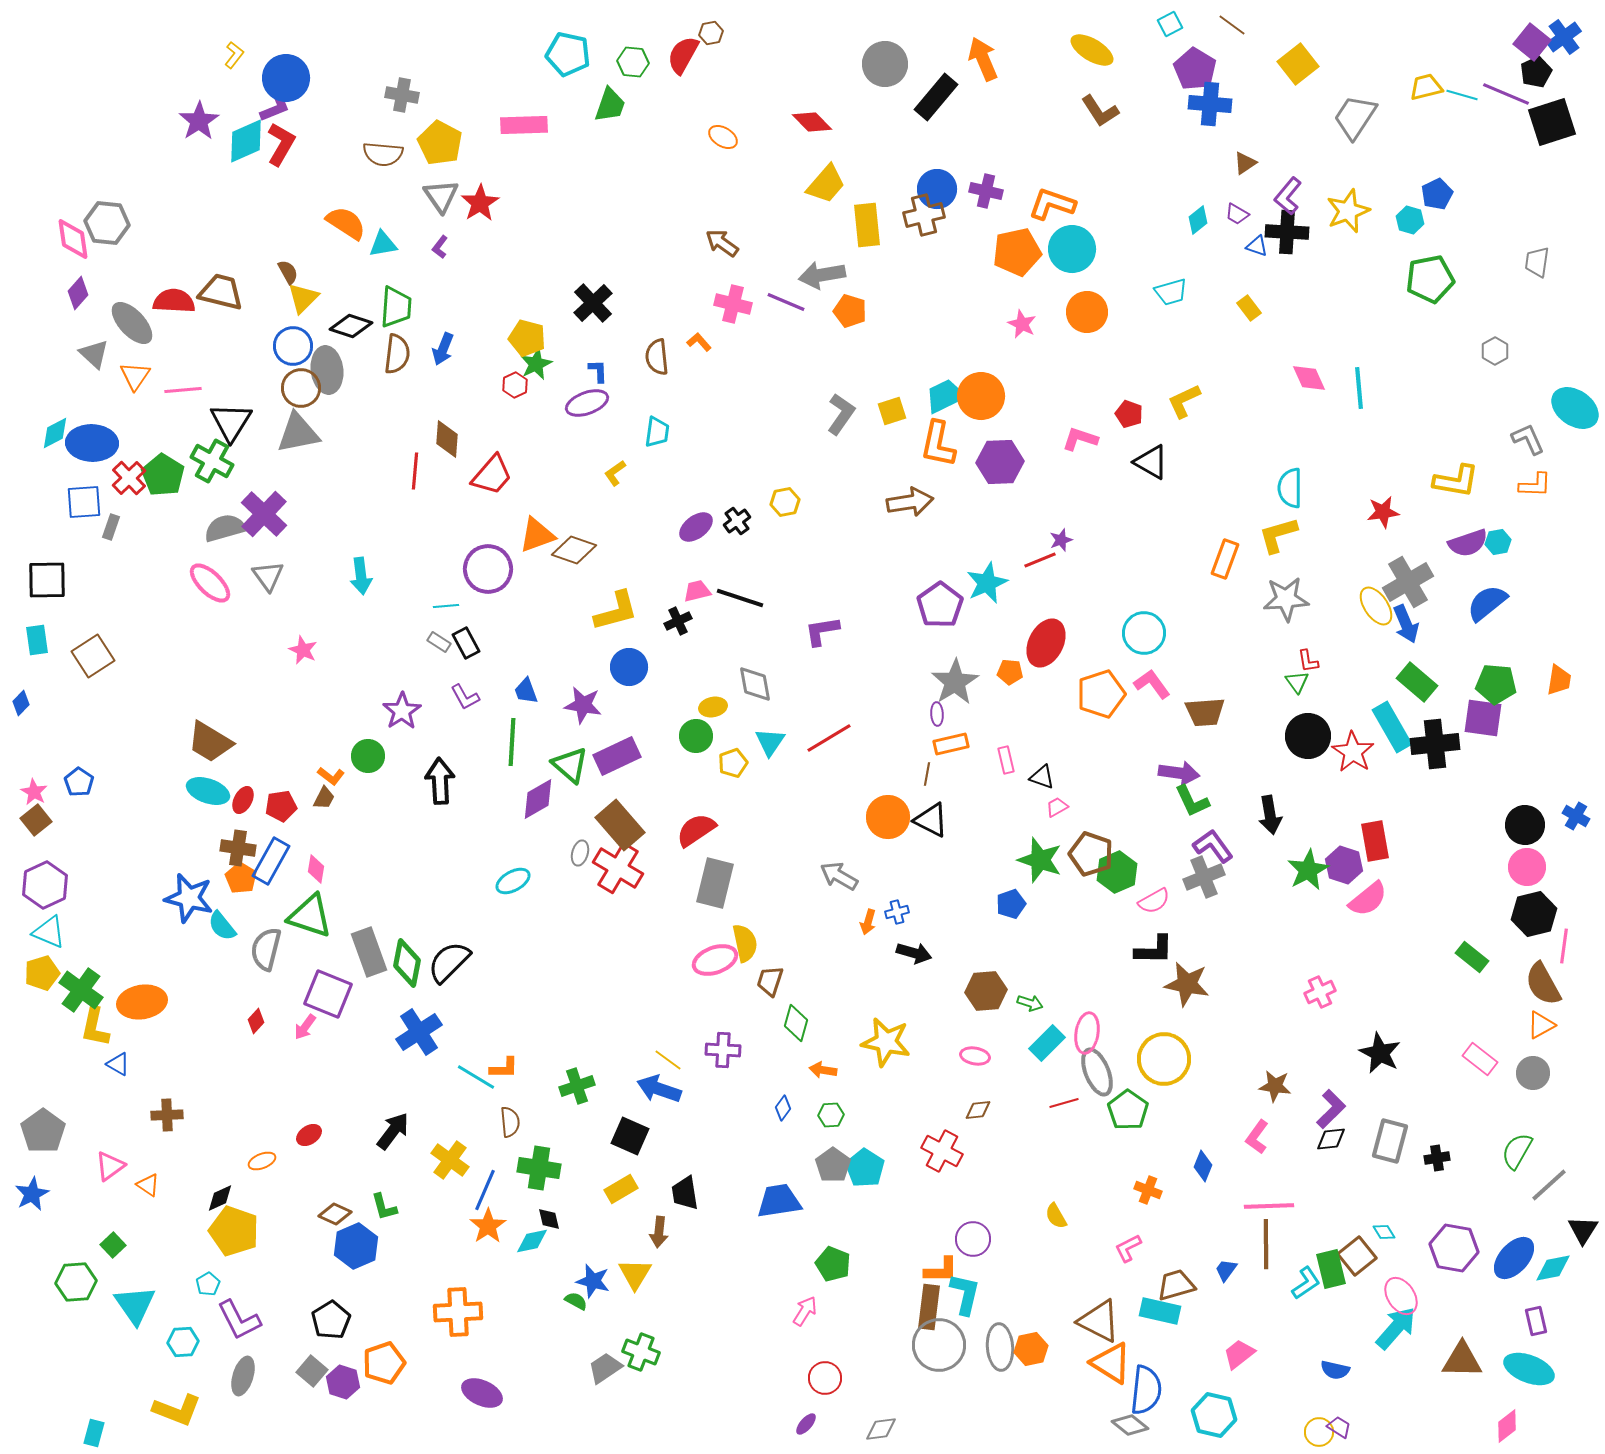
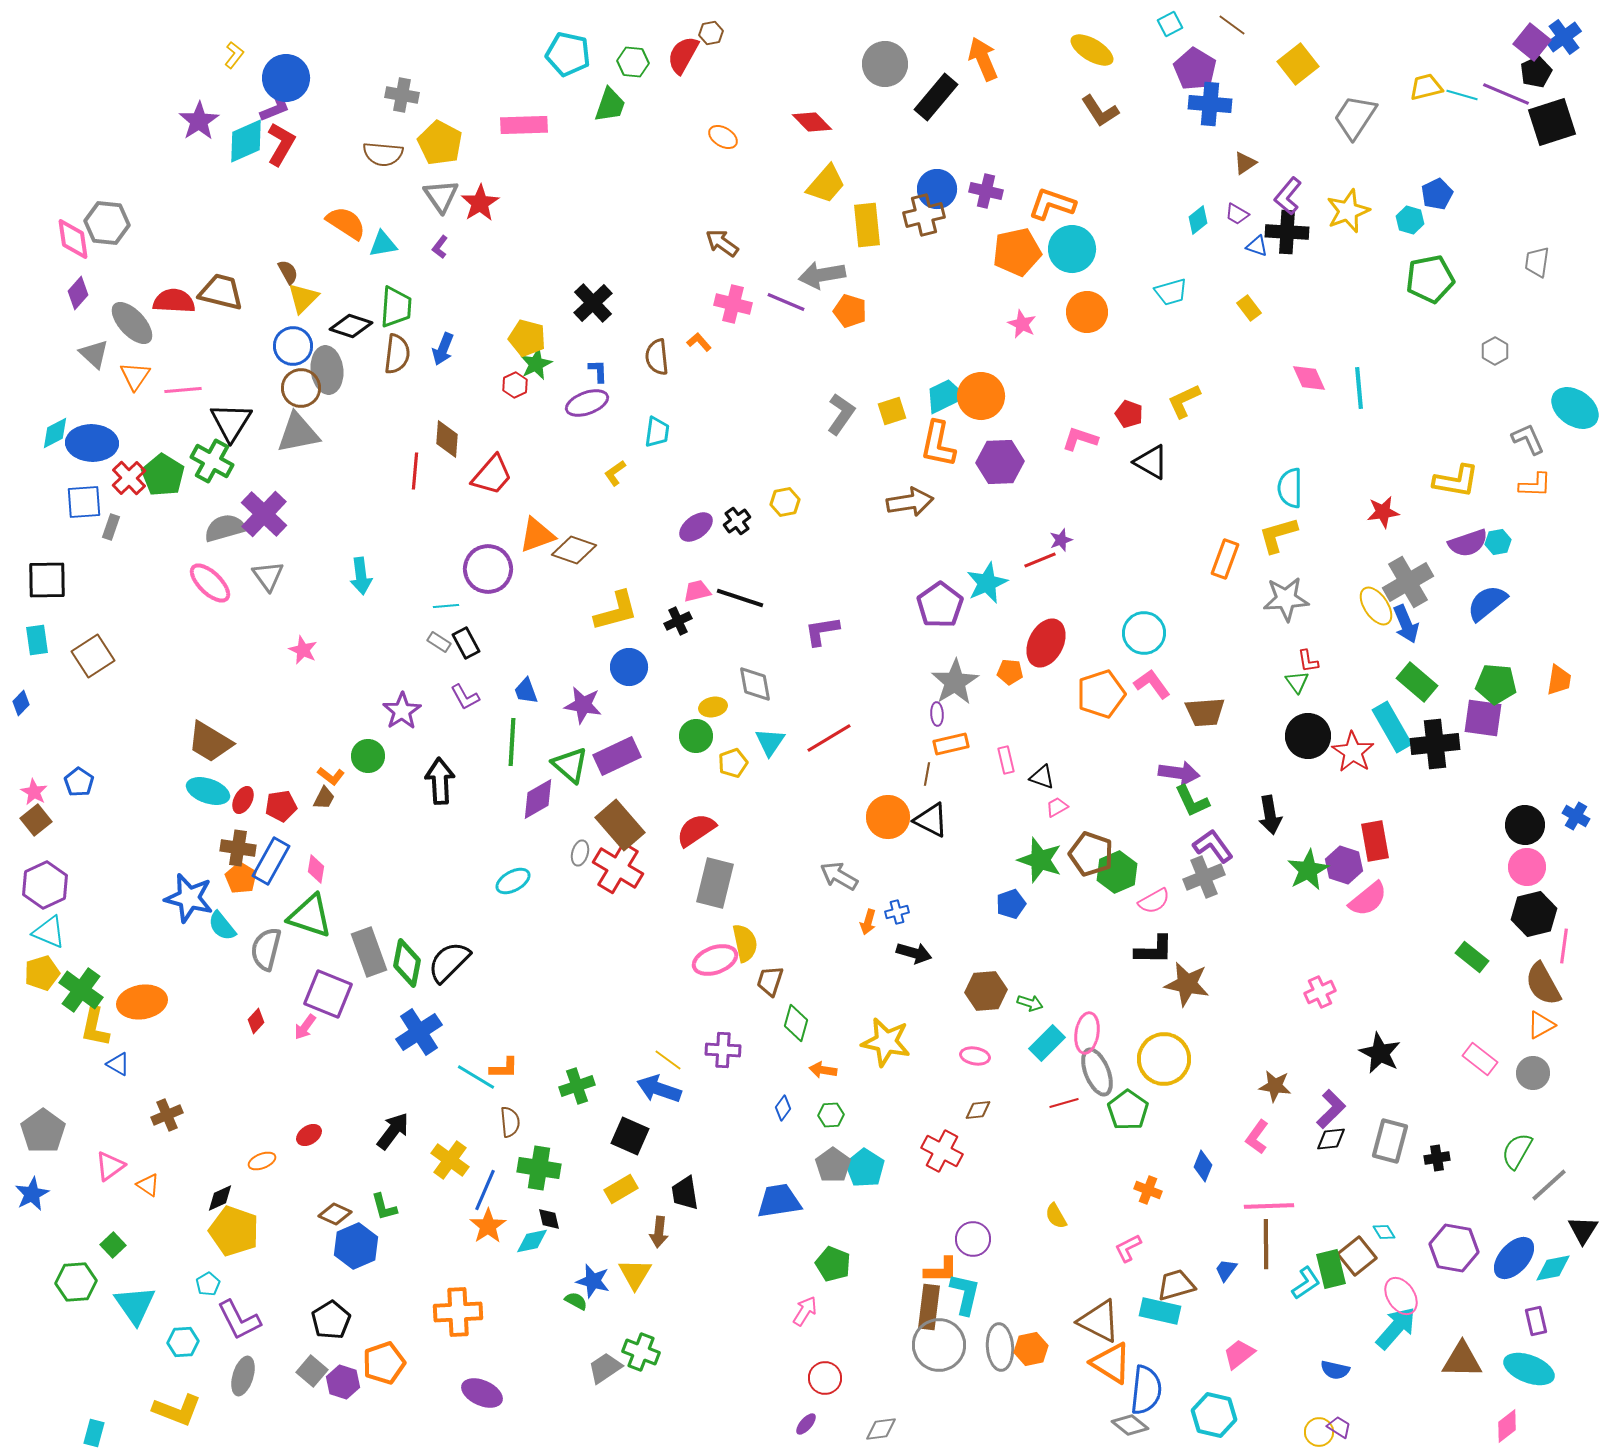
brown cross at (167, 1115): rotated 20 degrees counterclockwise
